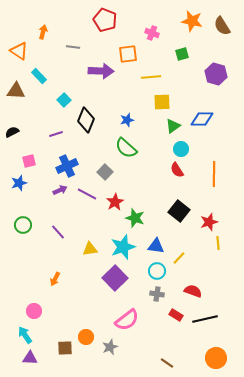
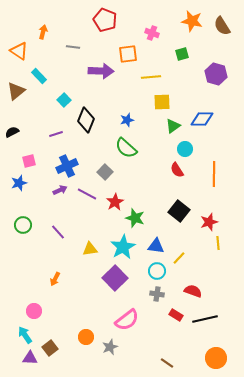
brown triangle at (16, 91): rotated 42 degrees counterclockwise
cyan circle at (181, 149): moved 4 px right
cyan star at (123, 247): rotated 10 degrees counterclockwise
brown square at (65, 348): moved 15 px left; rotated 35 degrees counterclockwise
